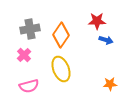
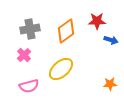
orange diamond: moved 5 px right, 4 px up; rotated 20 degrees clockwise
blue arrow: moved 5 px right
yellow ellipse: rotated 70 degrees clockwise
